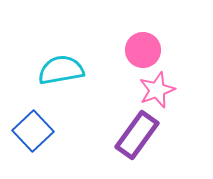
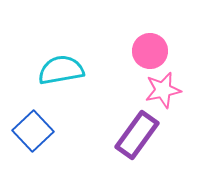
pink circle: moved 7 px right, 1 px down
pink star: moved 6 px right; rotated 9 degrees clockwise
